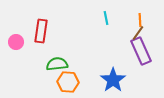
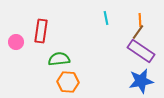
brown line: moved 1 px up
purple rectangle: rotated 32 degrees counterclockwise
green semicircle: moved 2 px right, 5 px up
blue star: moved 28 px right, 1 px down; rotated 25 degrees clockwise
